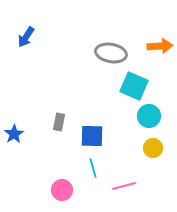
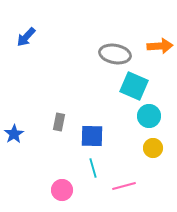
blue arrow: rotated 10 degrees clockwise
gray ellipse: moved 4 px right, 1 px down
